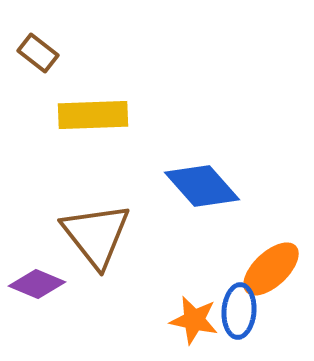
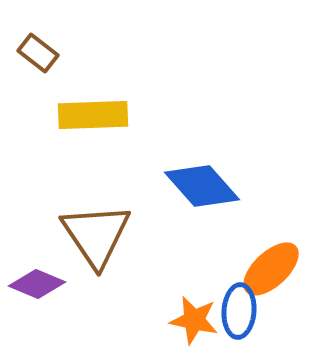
brown triangle: rotated 4 degrees clockwise
